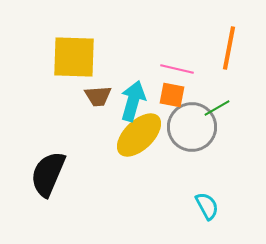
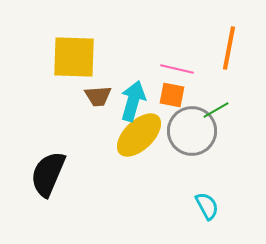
green line: moved 1 px left, 2 px down
gray circle: moved 4 px down
